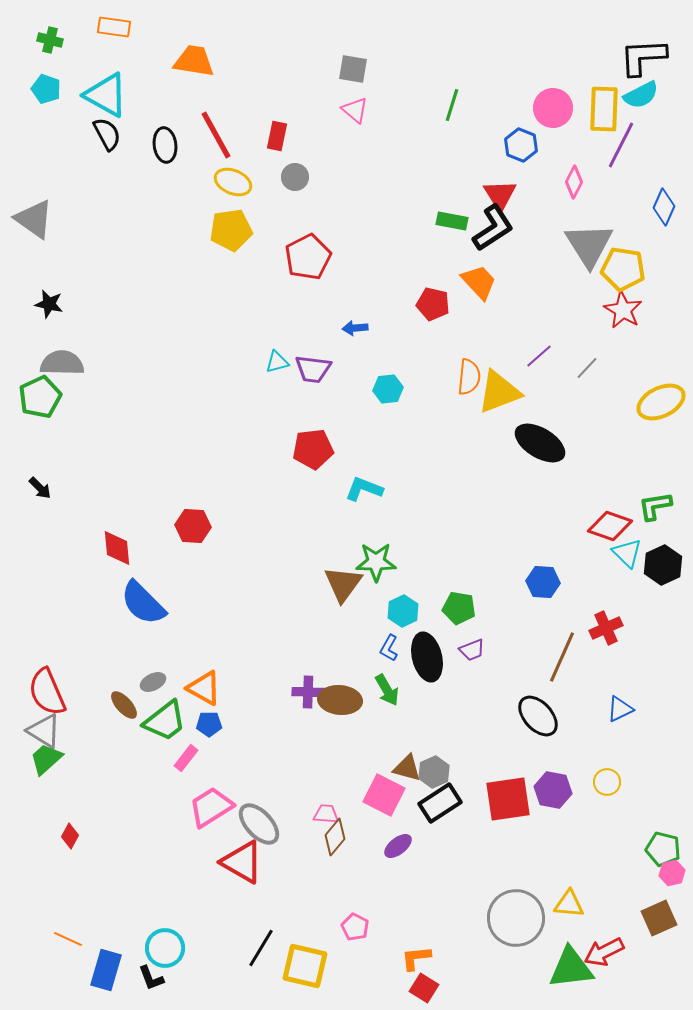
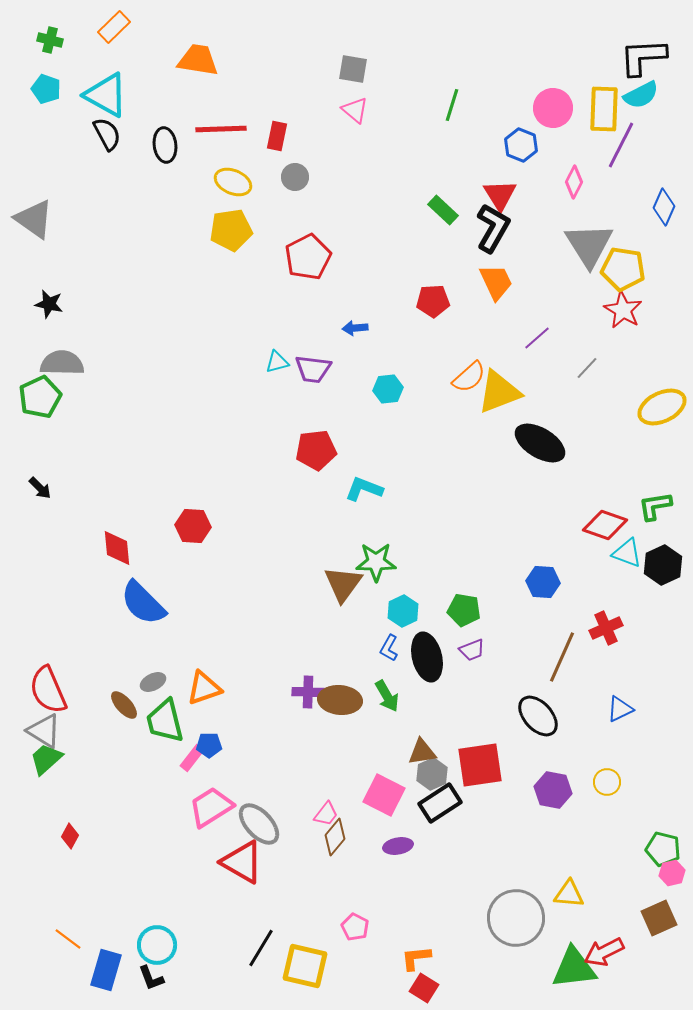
orange rectangle at (114, 27): rotated 52 degrees counterclockwise
orange trapezoid at (194, 61): moved 4 px right, 1 px up
red line at (216, 135): moved 5 px right, 6 px up; rotated 63 degrees counterclockwise
green rectangle at (452, 221): moved 9 px left, 11 px up; rotated 32 degrees clockwise
black L-shape at (493, 228): rotated 27 degrees counterclockwise
orange trapezoid at (479, 282): moved 17 px right; rotated 18 degrees clockwise
red pentagon at (433, 304): moved 3 px up; rotated 16 degrees counterclockwise
purple line at (539, 356): moved 2 px left, 18 px up
orange semicircle at (469, 377): rotated 42 degrees clockwise
yellow ellipse at (661, 402): moved 1 px right, 5 px down
red pentagon at (313, 449): moved 3 px right, 1 px down
red diamond at (610, 526): moved 5 px left, 1 px up
cyan triangle at (627, 553): rotated 24 degrees counterclockwise
green pentagon at (459, 608): moved 5 px right, 2 px down
orange triangle at (204, 688): rotated 48 degrees counterclockwise
green arrow at (387, 690): moved 6 px down
red semicircle at (47, 692): moved 1 px right, 2 px up
green trapezoid at (165, 721): rotated 114 degrees clockwise
blue pentagon at (209, 724): moved 21 px down
pink rectangle at (186, 758): moved 6 px right
brown triangle at (407, 768): moved 15 px right, 16 px up; rotated 24 degrees counterclockwise
gray hexagon at (434, 772): moved 2 px left, 2 px down
red square at (508, 799): moved 28 px left, 34 px up
pink trapezoid at (326, 814): rotated 124 degrees clockwise
purple ellipse at (398, 846): rotated 28 degrees clockwise
yellow triangle at (569, 904): moved 10 px up
orange line at (68, 939): rotated 12 degrees clockwise
cyan circle at (165, 948): moved 8 px left, 3 px up
green triangle at (571, 968): moved 3 px right
